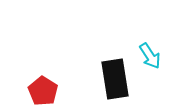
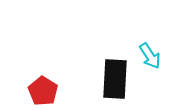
black rectangle: rotated 12 degrees clockwise
